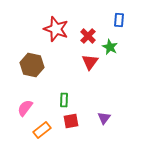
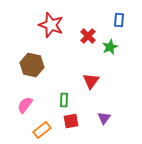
red star: moved 5 px left, 4 px up
green star: rotated 21 degrees clockwise
red triangle: moved 1 px right, 19 px down
pink semicircle: moved 3 px up
